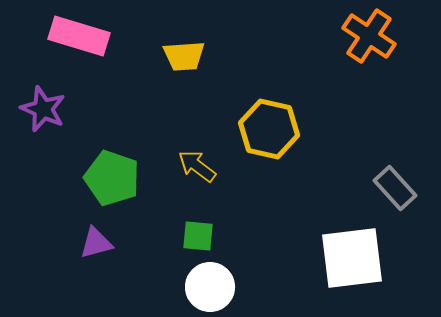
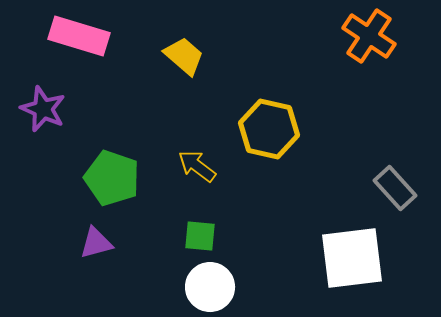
yellow trapezoid: rotated 135 degrees counterclockwise
green square: moved 2 px right
